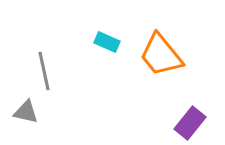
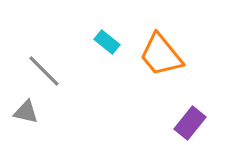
cyan rectangle: rotated 15 degrees clockwise
gray line: rotated 33 degrees counterclockwise
